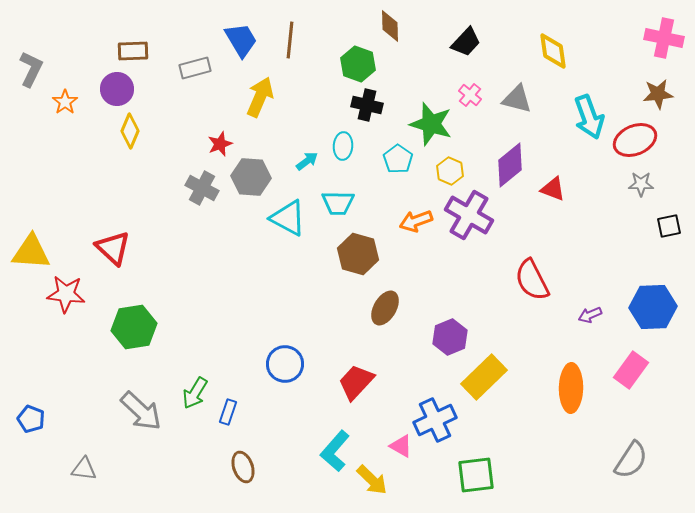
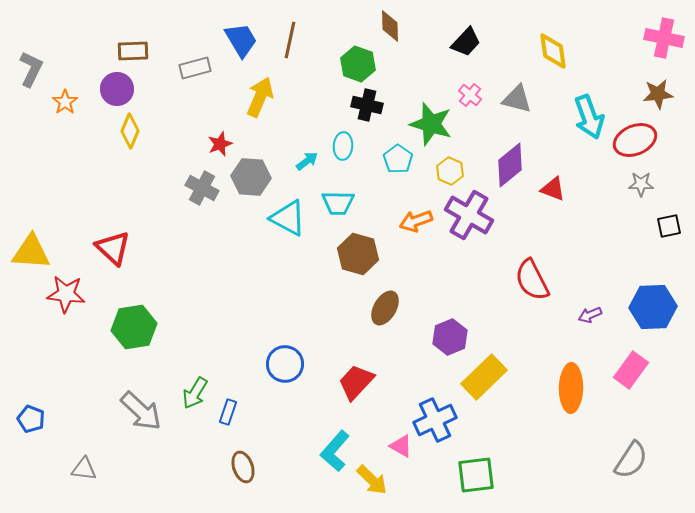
brown line at (290, 40): rotated 6 degrees clockwise
